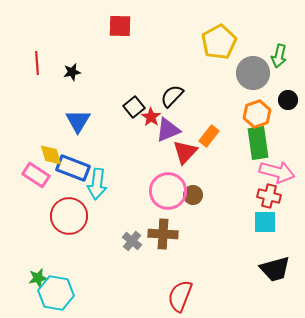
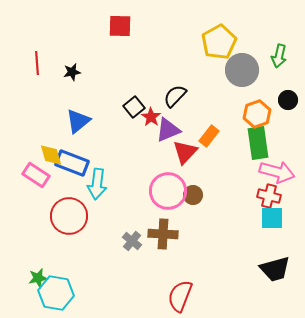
gray circle: moved 11 px left, 3 px up
black semicircle: moved 3 px right
blue triangle: rotated 20 degrees clockwise
blue rectangle: moved 1 px left, 5 px up
cyan square: moved 7 px right, 4 px up
